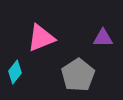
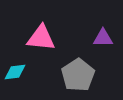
pink triangle: rotated 28 degrees clockwise
cyan diamond: rotated 45 degrees clockwise
